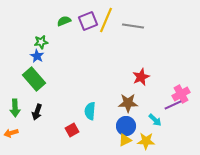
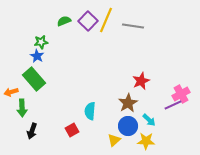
purple square: rotated 24 degrees counterclockwise
red star: moved 4 px down
brown star: rotated 30 degrees counterclockwise
green arrow: moved 7 px right
black arrow: moved 5 px left, 19 px down
cyan arrow: moved 6 px left
blue circle: moved 2 px right
orange arrow: moved 41 px up
yellow triangle: moved 11 px left; rotated 16 degrees counterclockwise
